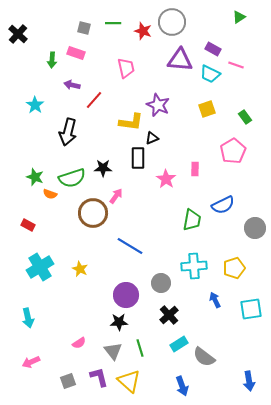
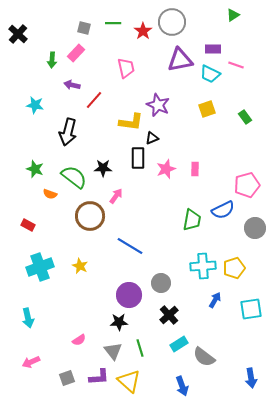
green triangle at (239, 17): moved 6 px left, 2 px up
red star at (143, 31): rotated 18 degrees clockwise
purple rectangle at (213, 49): rotated 28 degrees counterclockwise
pink rectangle at (76, 53): rotated 66 degrees counterclockwise
purple triangle at (180, 60): rotated 16 degrees counterclockwise
cyan star at (35, 105): rotated 24 degrees counterclockwise
pink pentagon at (233, 151): moved 14 px right, 34 px down; rotated 15 degrees clockwise
green star at (35, 177): moved 8 px up
green semicircle at (72, 178): moved 2 px right, 1 px up; rotated 124 degrees counterclockwise
pink star at (166, 179): moved 10 px up; rotated 18 degrees clockwise
blue semicircle at (223, 205): moved 5 px down
brown circle at (93, 213): moved 3 px left, 3 px down
cyan cross at (194, 266): moved 9 px right
cyan cross at (40, 267): rotated 12 degrees clockwise
yellow star at (80, 269): moved 3 px up
purple circle at (126, 295): moved 3 px right
blue arrow at (215, 300): rotated 56 degrees clockwise
pink semicircle at (79, 343): moved 3 px up
purple L-shape at (99, 377): rotated 100 degrees clockwise
gray square at (68, 381): moved 1 px left, 3 px up
blue arrow at (249, 381): moved 2 px right, 3 px up
